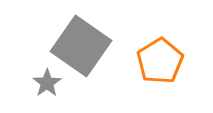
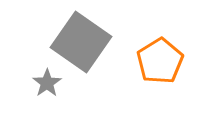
gray square: moved 4 px up
